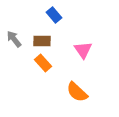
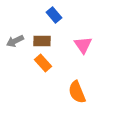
gray arrow: moved 1 px right, 2 px down; rotated 78 degrees counterclockwise
pink triangle: moved 5 px up
orange semicircle: rotated 25 degrees clockwise
